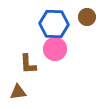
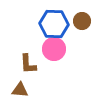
brown circle: moved 5 px left, 4 px down
pink circle: moved 1 px left
brown triangle: moved 2 px right, 2 px up; rotated 12 degrees clockwise
